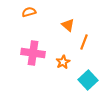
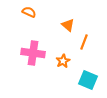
orange semicircle: rotated 40 degrees clockwise
orange star: moved 1 px up
cyan square: rotated 24 degrees counterclockwise
